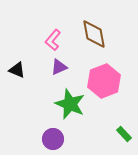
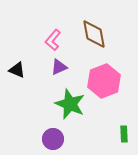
green rectangle: rotated 42 degrees clockwise
